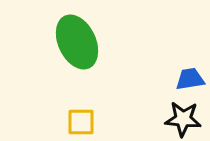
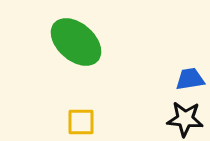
green ellipse: moved 1 px left; rotated 24 degrees counterclockwise
black star: moved 2 px right
